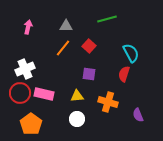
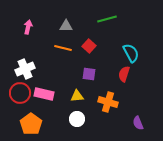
orange line: rotated 66 degrees clockwise
purple semicircle: moved 8 px down
